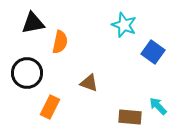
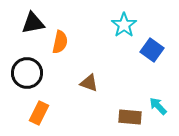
cyan star: rotated 15 degrees clockwise
blue square: moved 1 px left, 2 px up
orange rectangle: moved 11 px left, 6 px down
